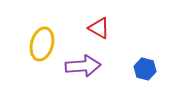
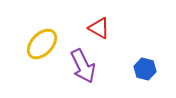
yellow ellipse: rotated 28 degrees clockwise
purple arrow: rotated 68 degrees clockwise
